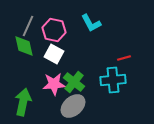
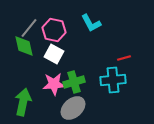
gray line: moved 1 px right, 2 px down; rotated 15 degrees clockwise
green cross: rotated 35 degrees clockwise
gray ellipse: moved 2 px down
